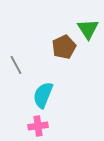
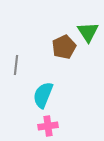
green triangle: moved 3 px down
gray line: rotated 36 degrees clockwise
pink cross: moved 10 px right
